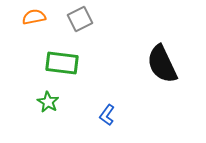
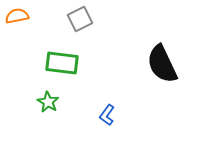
orange semicircle: moved 17 px left, 1 px up
